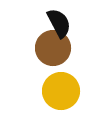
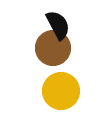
black semicircle: moved 1 px left, 2 px down
